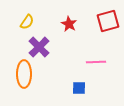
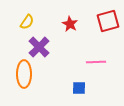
red star: moved 1 px right
